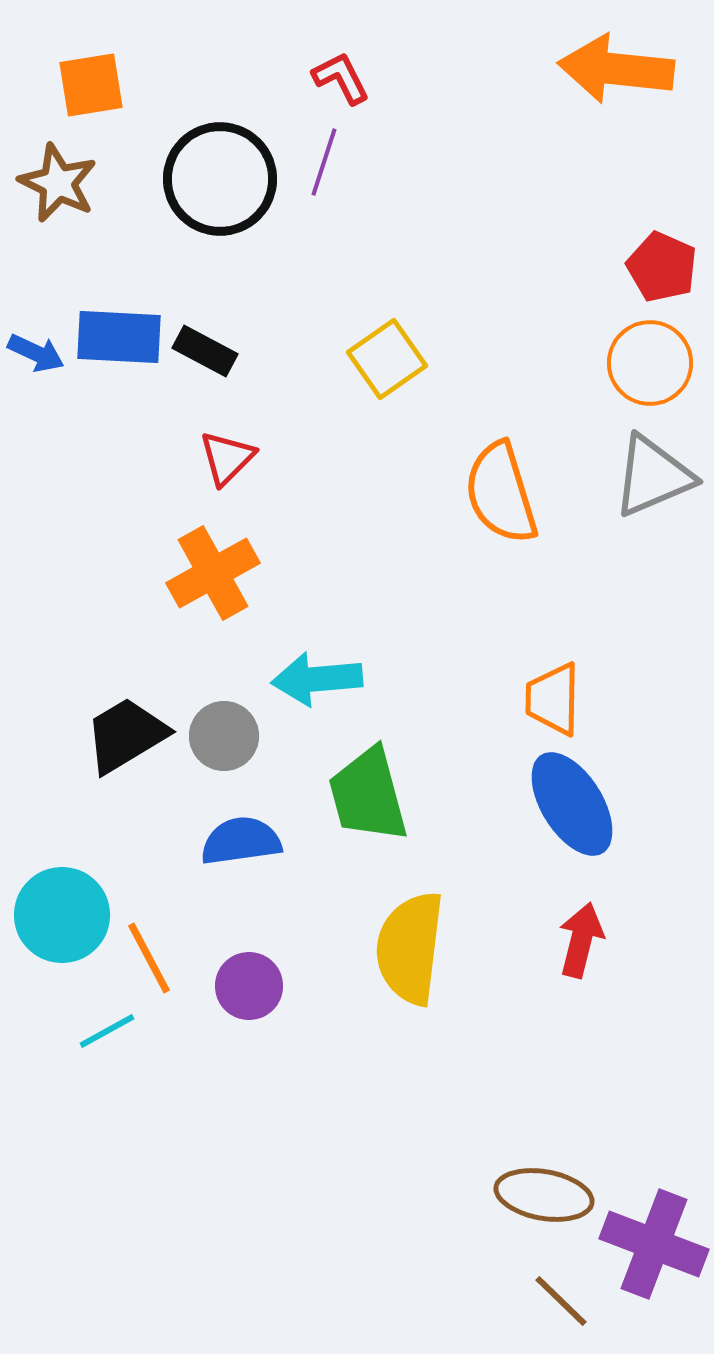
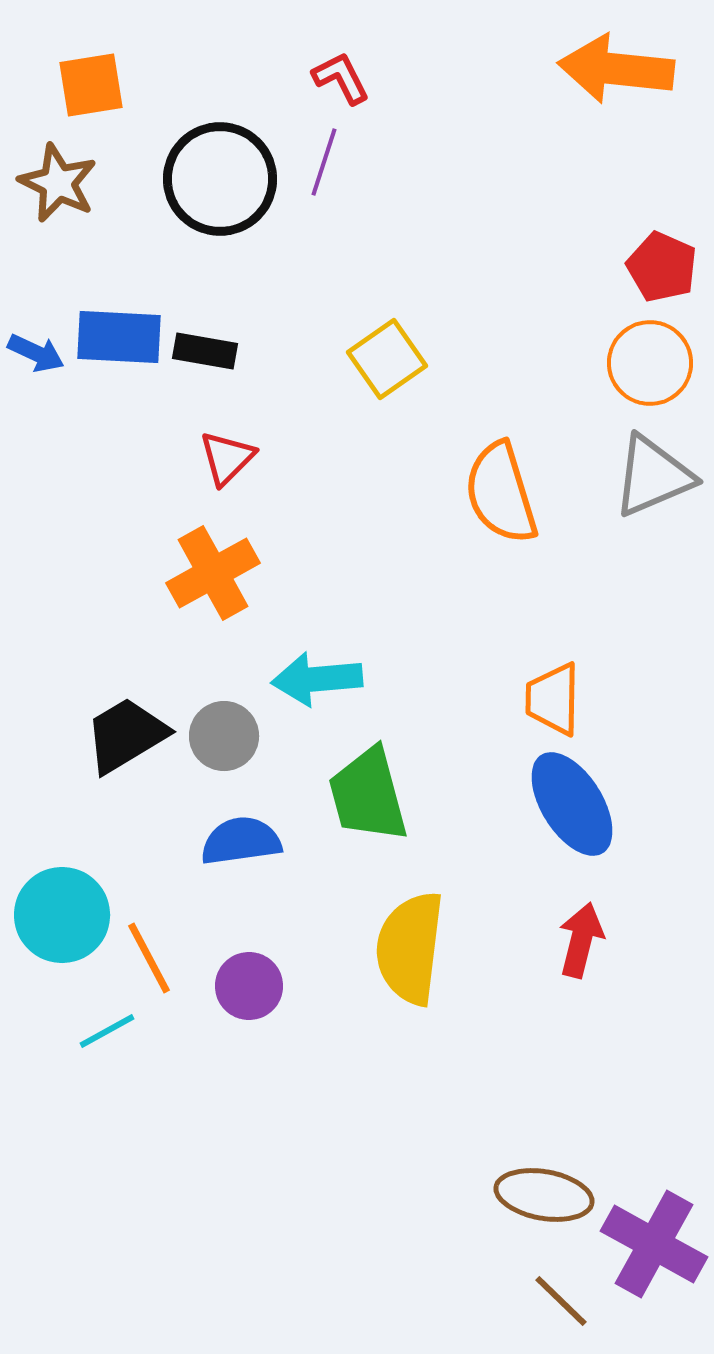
black rectangle: rotated 18 degrees counterclockwise
purple cross: rotated 8 degrees clockwise
